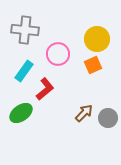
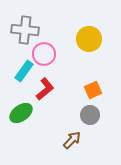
yellow circle: moved 8 px left
pink circle: moved 14 px left
orange square: moved 25 px down
brown arrow: moved 12 px left, 27 px down
gray circle: moved 18 px left, 3 px up
